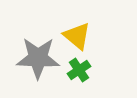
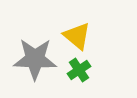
gray star: moved 3 px left, 1 px down
